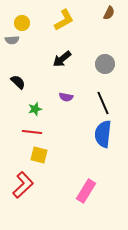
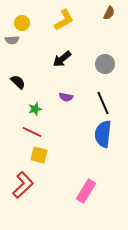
red line: rotated 18 degrees clockwise
